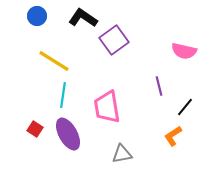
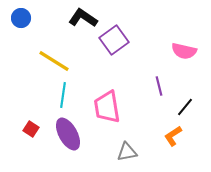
blue circle: moved 16 px left, 2 px down
red square: moved 4 px left
gray triangle: moved 5 px right, 2 px up
